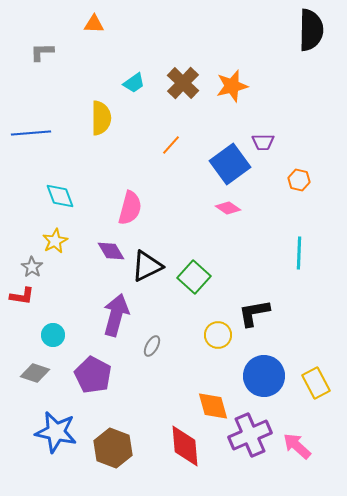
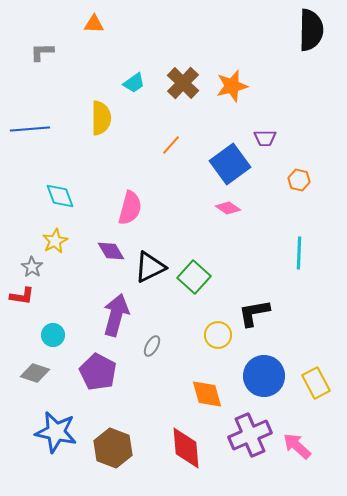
blue line: moved 1 px left, 4 px up
purple trapezoid: moved 2 px right, 4 px up
black triangle: moved 3 px right, 1 px down
purple pentagon: moved 5 px right, 3 px up
orange diamond: moved 6 px left, 12 px up
red diamond: moved 1 px right, 2 px down
